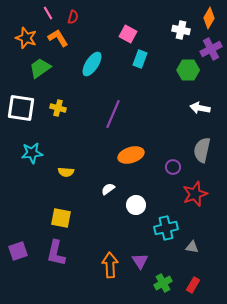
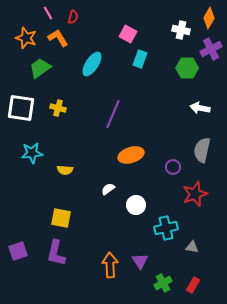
green hexagon: moved 1 px left, 2 px up
yellow semicircle: moved 1 px left, 2 px up
